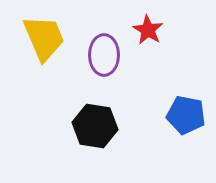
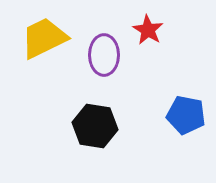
yellow trapezoid: rotated 93 degrees counterclockwise
